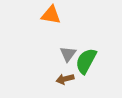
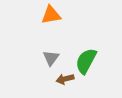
orange triangle: rotated 20 degrees counterclockwise
gray triangle: moved 17 px left, 4 px down
